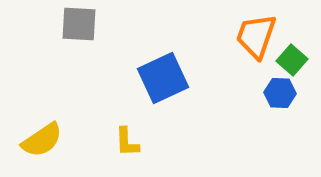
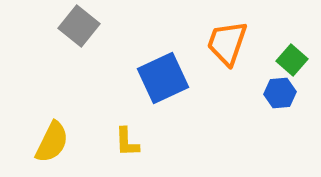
gray square: moved 2 px down; rotated 36 degrees clockwise
orange trapezoid: moved 29 px left, 7 px down
blue hexagon: rotated 8 degrees counterclockwise
yellow semicircle: moved 10 px right, 2 px down; rotated 30 degrees counterclockwise
